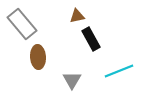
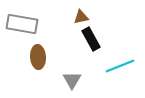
brown triangle: moved 4 px right, 1 px down
gray rectangle: rotated 40 degrees counterclockwise
cyan line: moved 1 px right, 5 px up
